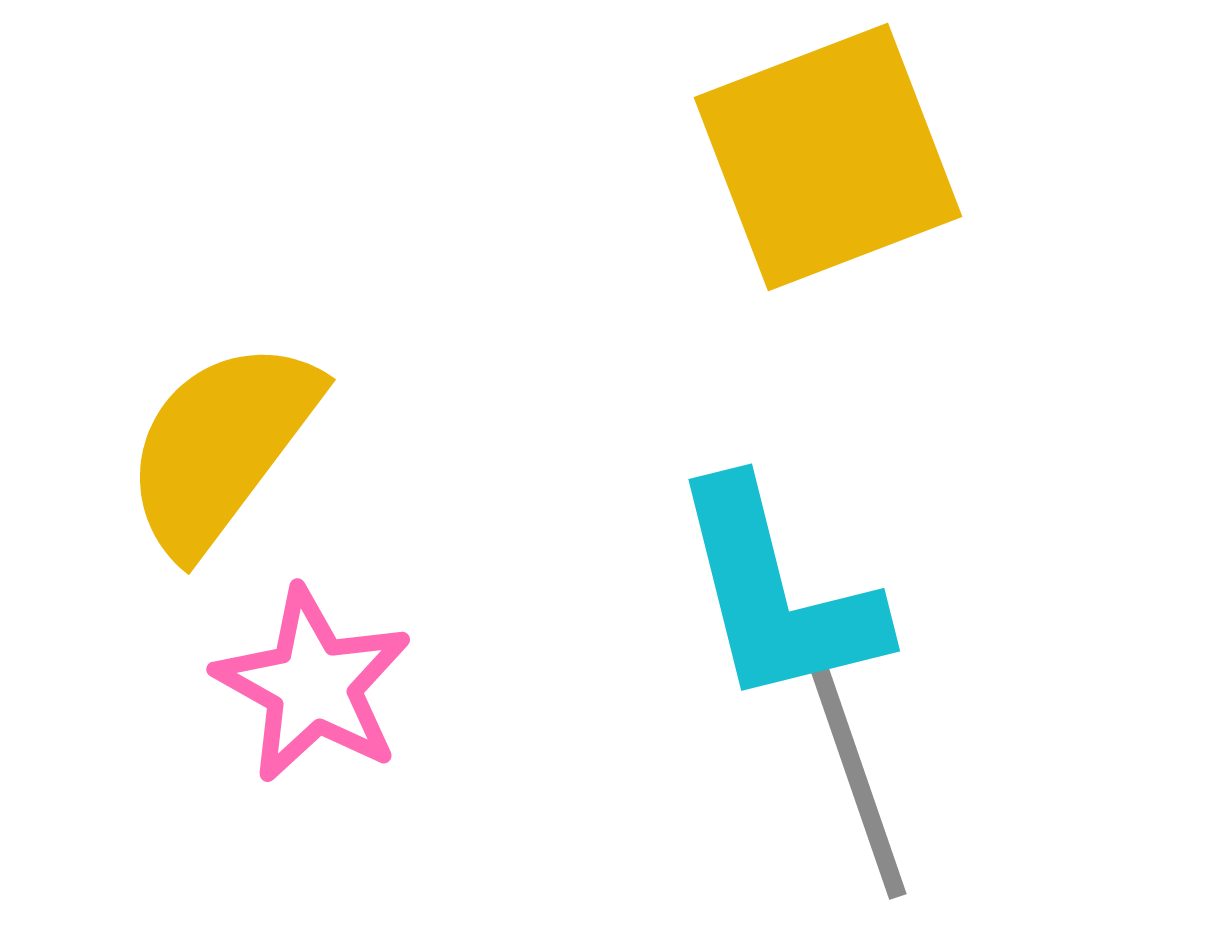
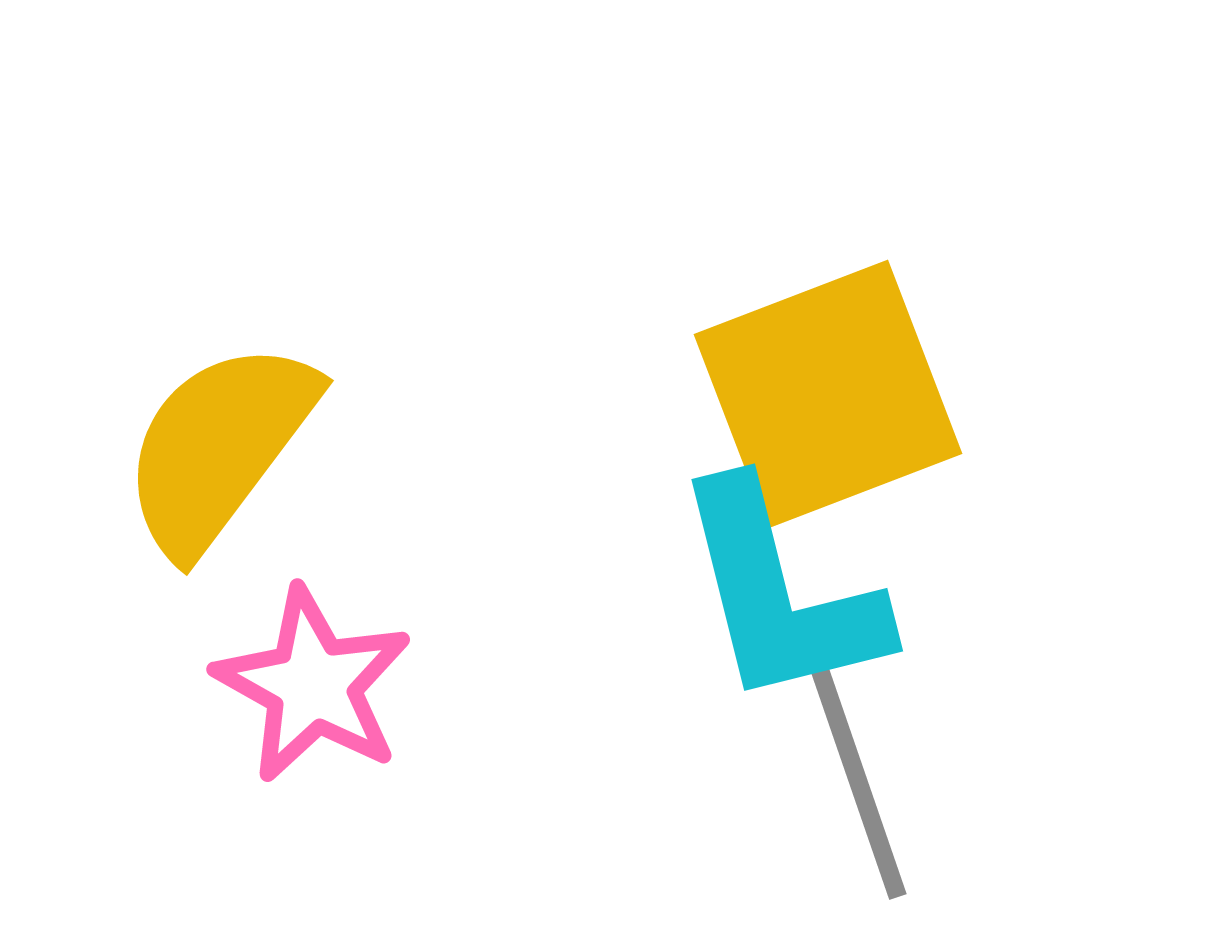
yellow square: moved 237 px down
yellow semicircle: moved 2 px left, 1 px down
cyan L-shape: moved 3 px right
